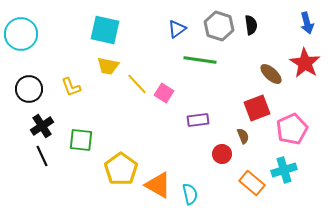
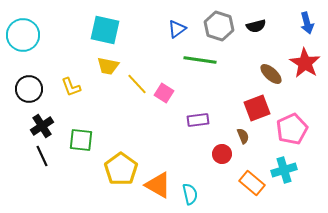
black semicircle: moved 5 px right, 1 px down; rotated 84 degrees clockwise
cyan circle: moved 2 px right, 1 px down
